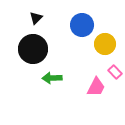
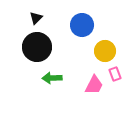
yellow circle: moved 7 px down
black circle: moved 4 px right, 2 px up
pink rectangle: moved 2 px down; rotated 24 degrees clockwise
pink trapezoid: moved 2 px left, 2 px up
